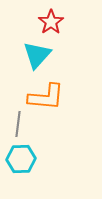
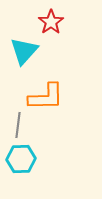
cyan triangle: moved 13 px left, 4 px up
orange L-shape: rotated 6 degrees counterclockwise
gray line: moved 1 px down
